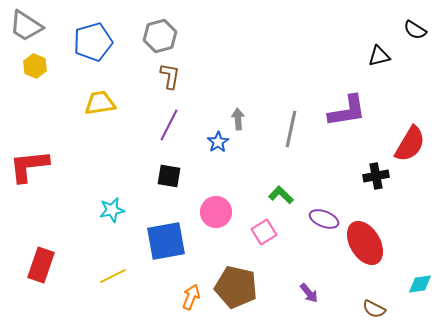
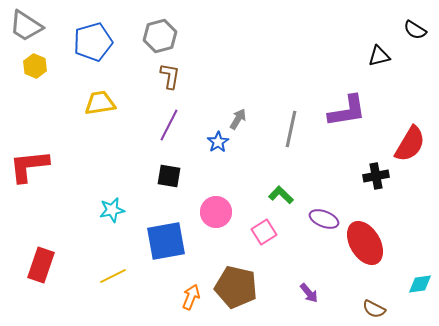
gray arrow: rotated 35 degrees clockwise
